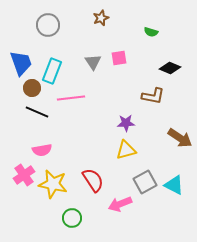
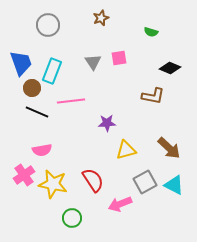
pink line: moved 3 px down
purple star: moved 19 px left
brown arrow: moved 11 px left, 10 px down; rotated 10 degrees clockwise
